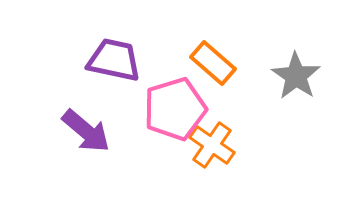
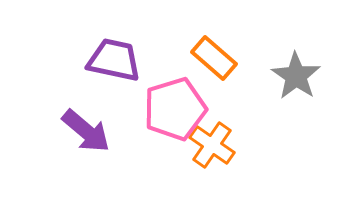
orange rectangle: moved 1 px right, 5 px up
